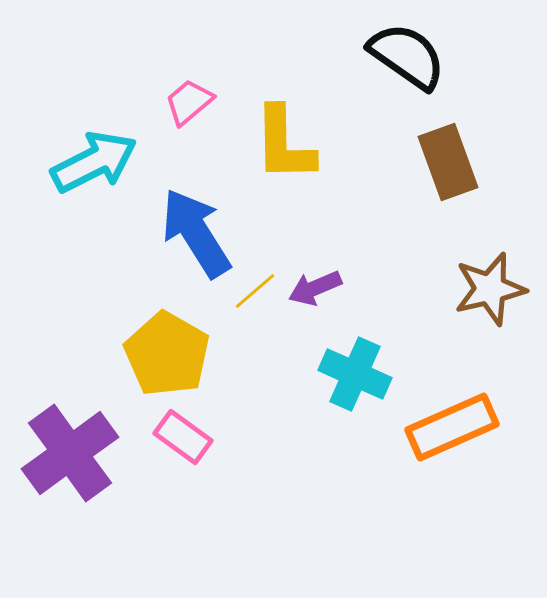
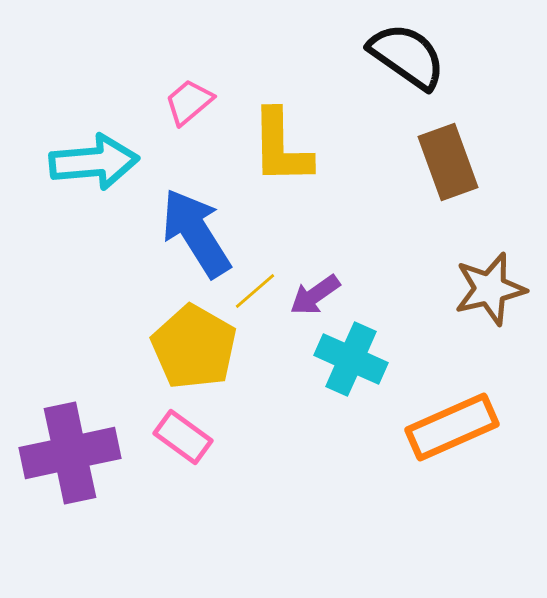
yellow L-shape: moved 3 px left, 3 px down
cyan arrow: rotated 22 degrees clockwise
purple arrow: moved 7 px down; rotated 12 degrees counterclockwise
yellow pentagon: moved 27 px right, 7 px up
cyan cross: moved 4 px left, 15 px up
purple cross: rotated 24 degrees clockwise
